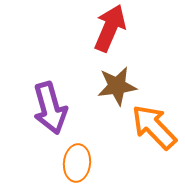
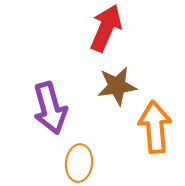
red arrow: moved 4 px left
orange arrow: moved 1 px right; rotated 39 degrees clockwise
orange ellipse: moved 2 px right
